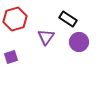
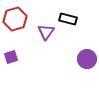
black rectangle: rotated 18 degrees counterclockwise
purple triangle: moved 5 px up
purple circle: moved 8 px right, 17 px down
